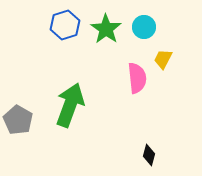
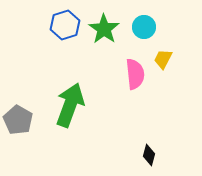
green star: moved 2 px left
pink semicircle: moved 2 px left, 4 px up
